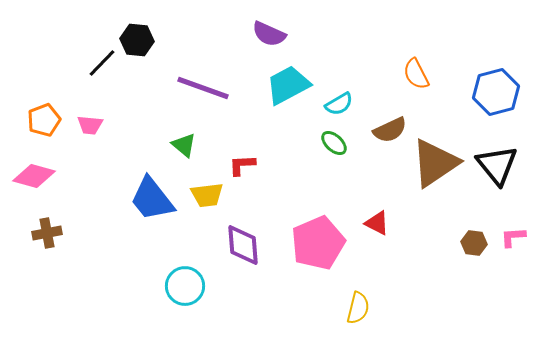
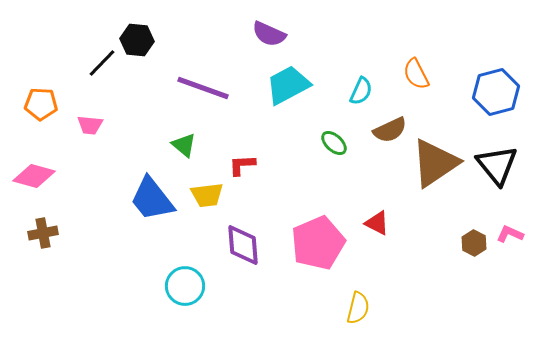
cyan semicircle: moved 22 px right, 13 px up; rotated 36 degrees counterclockwise
orange pentagon: moved 3 px left, 16 px up; rotated 24 degrees clockwise
brown cross: moved 4 px left
pink L-shape: moved 3 px left, 3 px up; rotated 28 degrees clockwise
brown hexagon: rotated 20 degrees clockwise
